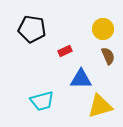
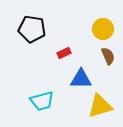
red rectangle: moved 1 px left, 2 px down
